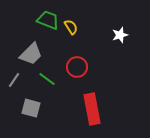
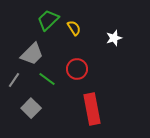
green trapezoid: rotated 65 degrees counterclockwise
yellow semicircle: moved 3 px right, 1 px down
white star: moved 6 px left, 3 px down
gray trapezoid: moved 1 px right
red circle: moved 2 px down
gray square: rotated 30 degrees clockwise
